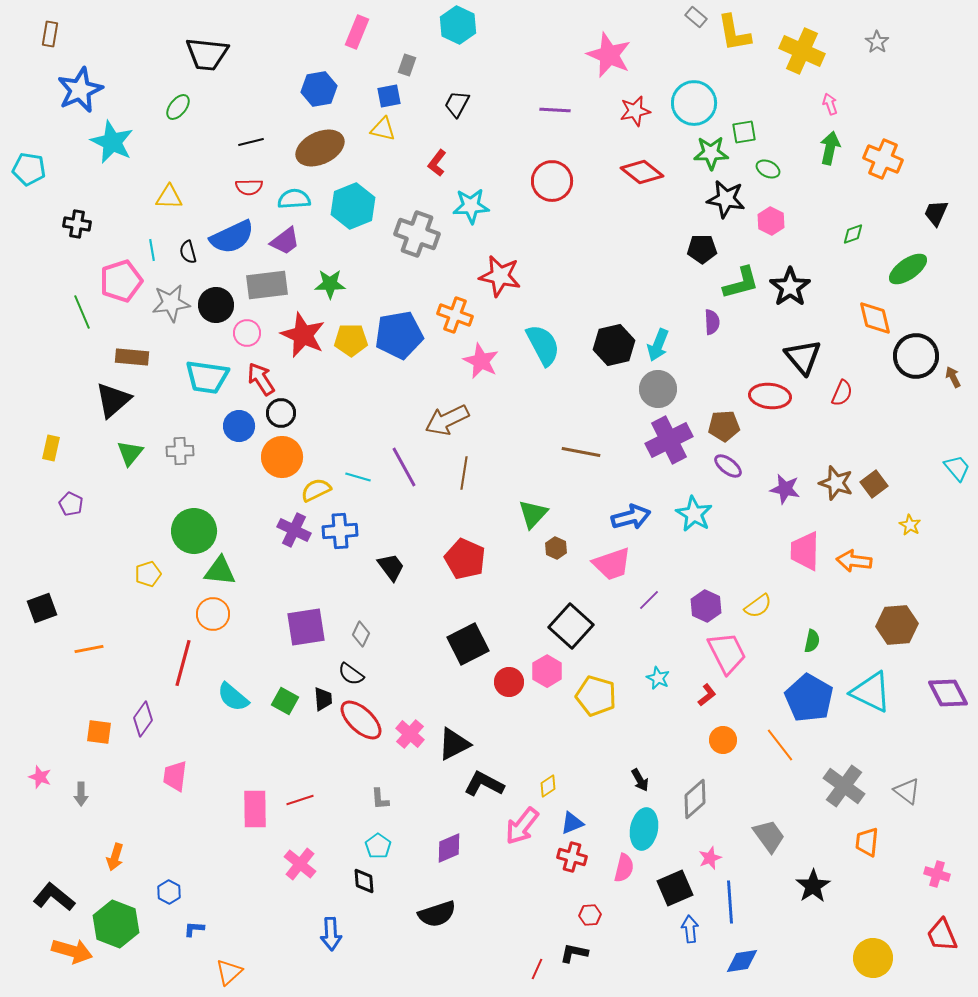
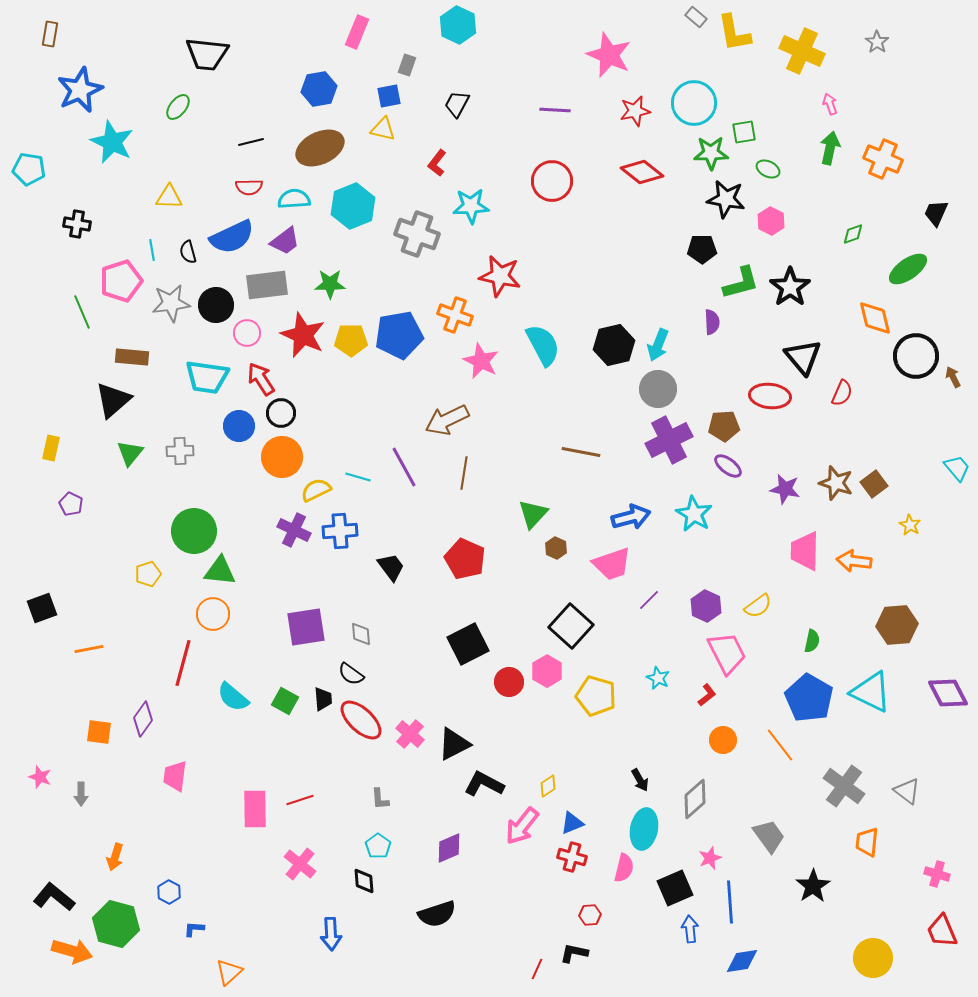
gray diamond at (361, 634): rotated 30 degrees counterclockwise
green hexagon at (116, 924): rotated 6 degrees counterclockwise
red trapezoid at (942, 935): moved 4 px up
